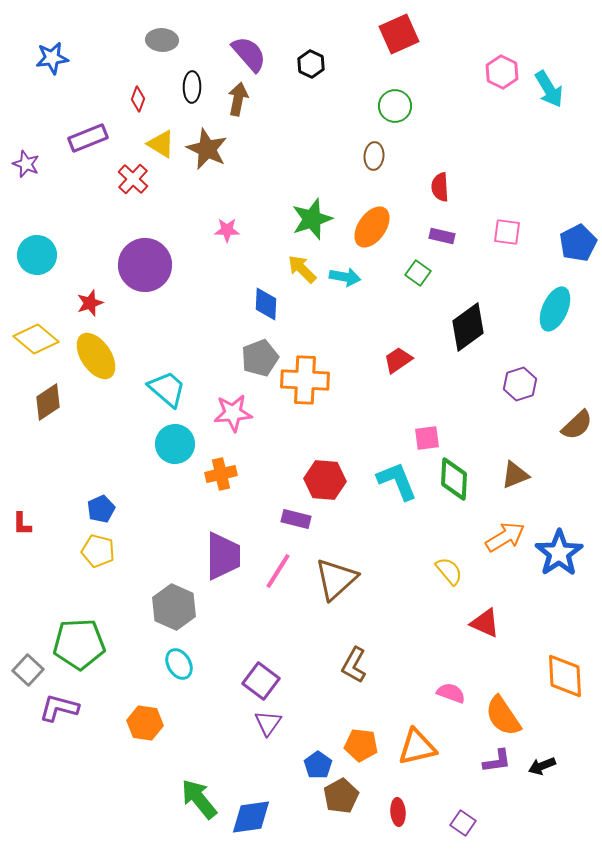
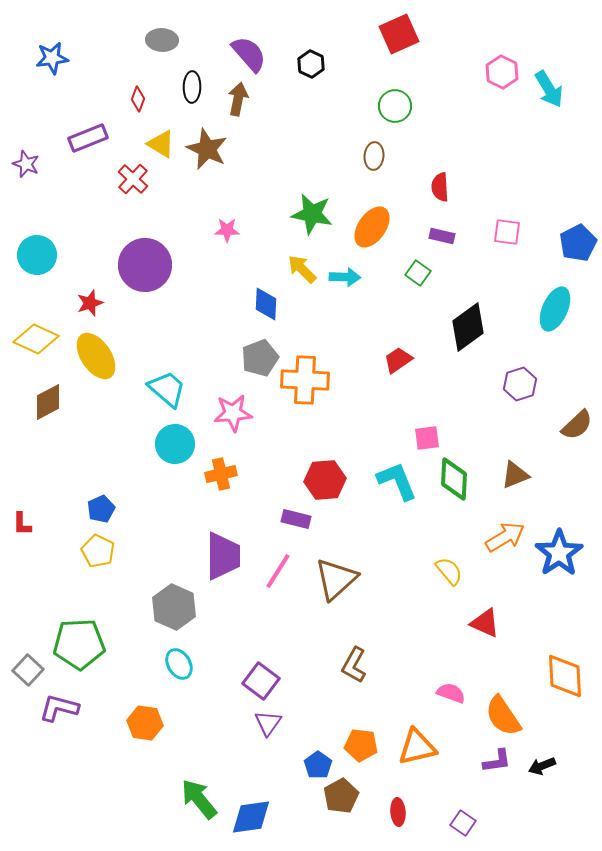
green star at (312, 219): moved 5 px up; rotated 30 degrees clockwise
cyan arrow at (345, 277): rotated 8 degrees counterclockwise
yellow diamond at (36, 339): rotated 15 degrees counterclockwise
brown diamond at (48, 402): rotated 6 degrees clockwise
red hexagon at (325, 480): rotated 9 degrees counterclockwise
yellow pentagon at (98, 551): rotated 12 degrees clockwise
